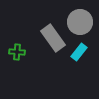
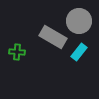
gray circle: moved 1 px left, 1 px up
gray rectangle: moved 1 px up; rotated 24 degrees counterclockwise
